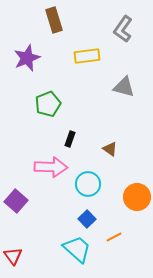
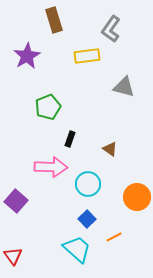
gray L-shape: moved 12 px left
purple star: moved 2 px up; rotated 8 degrees counterclockwise
green pentagon: moved 3 px down
